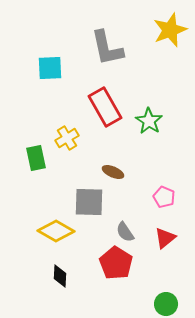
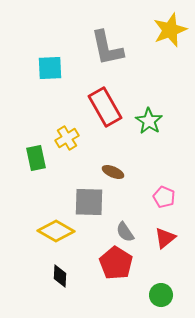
green circle: moved 5 px left, 9 px up
